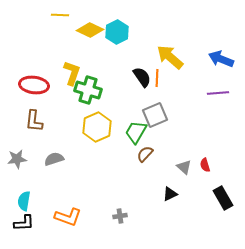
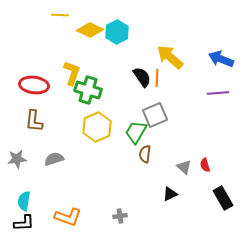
brown semicircle: rotated 36 degrees counterclockwise
